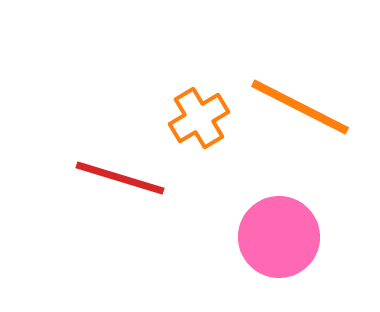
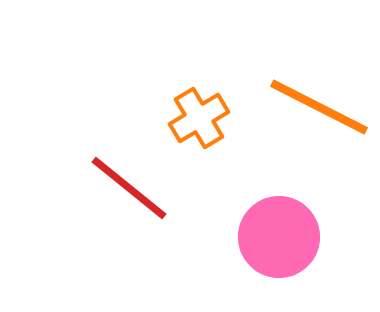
orange line: moved 19 px right
red line: moved 9 px right, 10 px down; rotated 22 degrees clockwise
